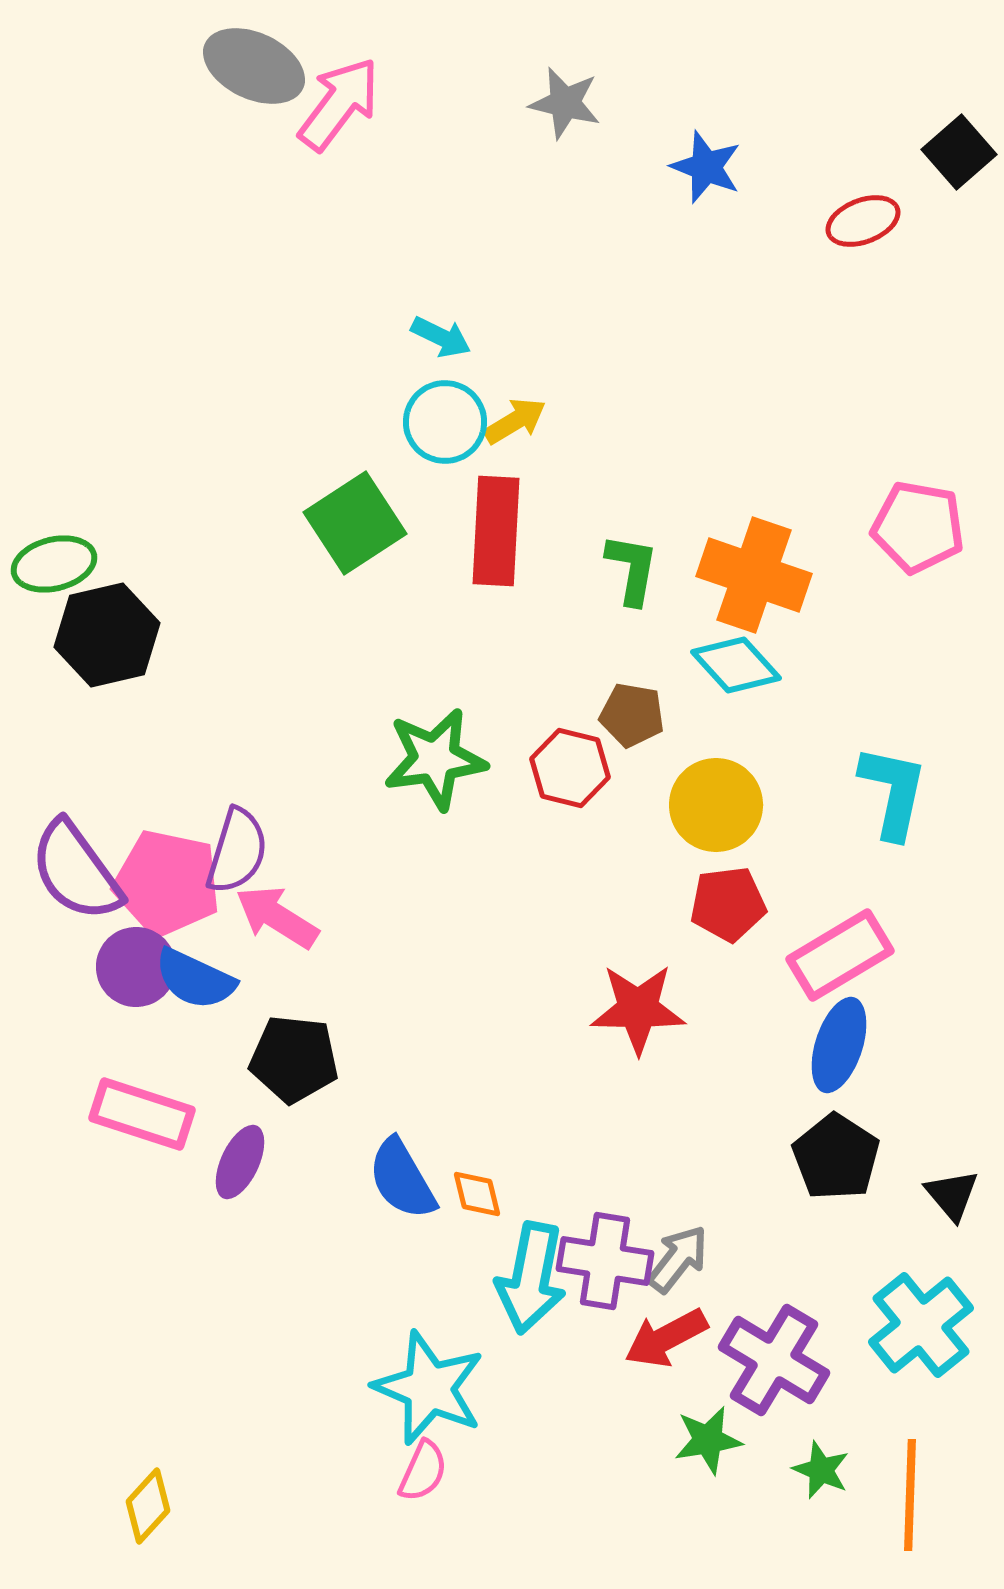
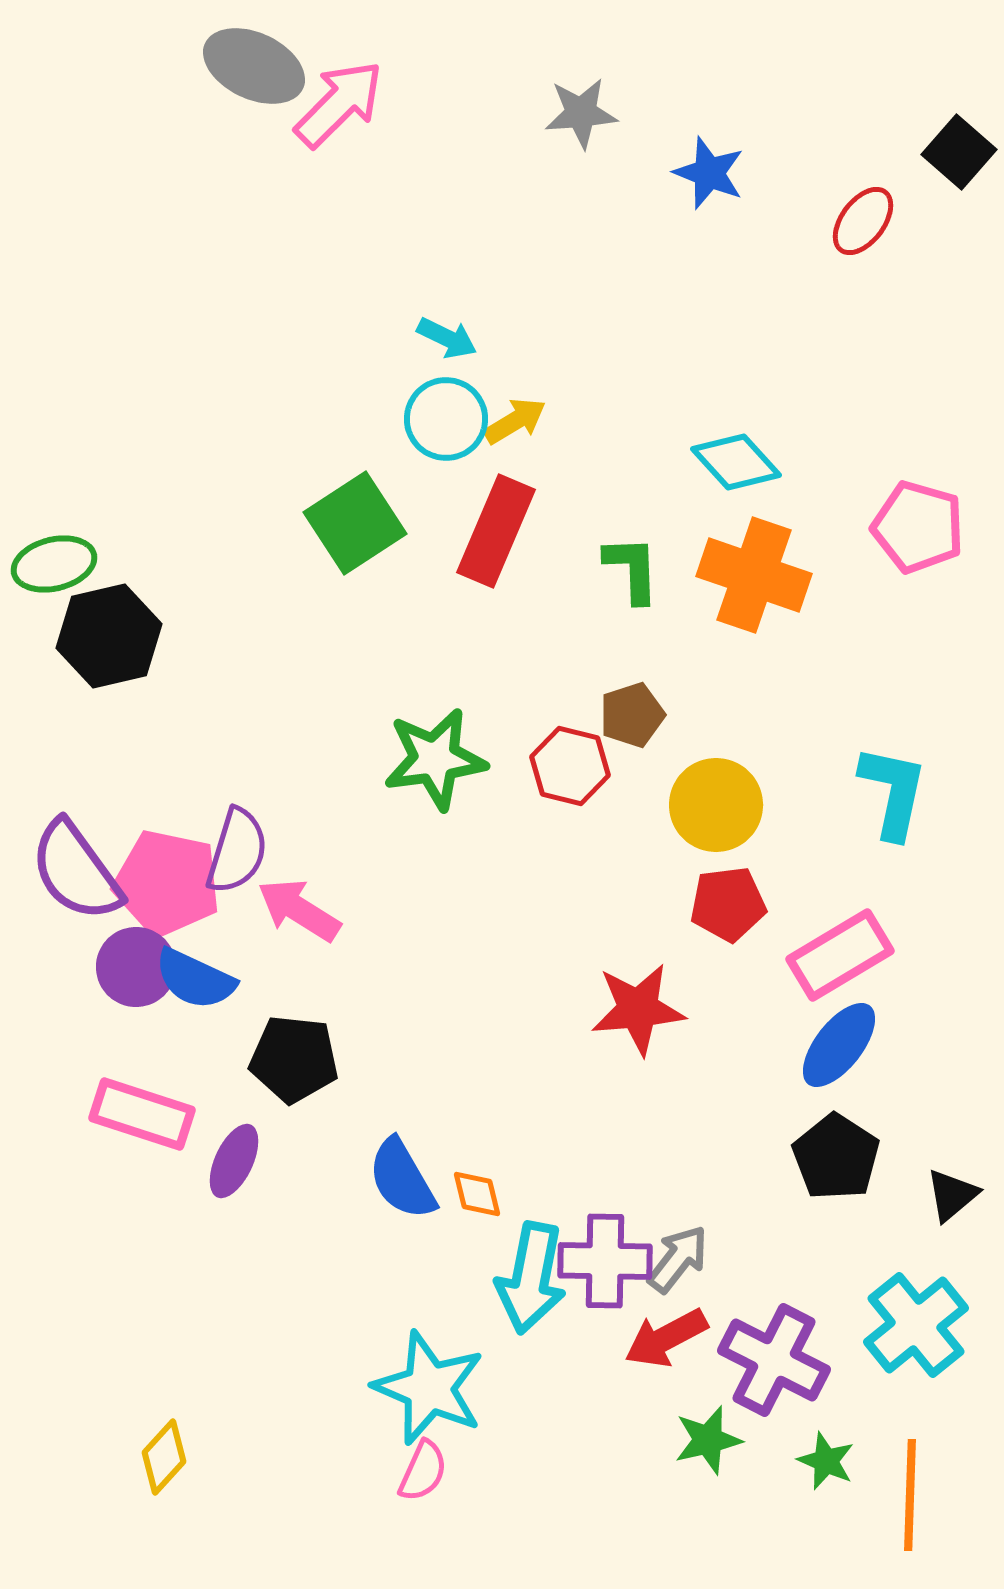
gray star at (565, 103): moved 16 px right, 10 px down; rotated 18 degrees counterclockwise
pink arrow at (339, 104): rotated 8 degrees clockwise
black square at (959, 152): rotated 8 degrees counterclockwise
blue star at (706, 167): moved 3 px right, 6 px down
red ellipse at (863, 221): rotated 32 degrees counterclockwise
cyan arrow at (441, 337): moved 6 px right, 1 px down
cyan circle at (445, 422): moved 1 px right, 3 px up
pink pentagon at (918, 527): rotated 6 degrees clockwise
red rectangle at (496, 531): rotated 20 degrees clockwise
green L-shape at (632, 569): rotated 12 degrees counterclockwise
black hexagon at (107, 635): moved 2 px right, 1 px down
cyan diamond at (736, 665): moved 203 px up
brown pentagon at (632, 715): rotated 28 degrees counterclockwise
red hexagon at (570, 768): moved 2 px up
pink arrow at (277, 917): moved 22 px right, 7 px up
red star at (638, 1009): rotated 6 degrees counterclockwise
blue ellipse at (839, 1045): rotated 20 degrees clockwise
purple ellipse at (240, 1162): moved 6 px left, 1 px up
black triangle at (952, 1195): rotated 30 degrees clockwise
purple cross at (605, 1261): rotated 8 degrees counterclockwise
cyan cross at (921, 1325): moved 5 px left
purple cross at (774, 1360): rotated 4 degrees counterclockwise
green star at (708, 1440): rotated 4 degrees counterclockwise
green star at (821, 1470): moved 5 px right, 9 px up
yellow diamond at (148, 1506): moved 16 px right, 49 px up
